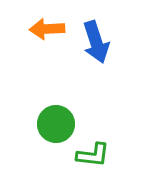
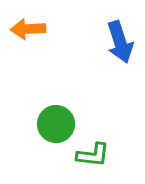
orange arrow: moved 19 px left
blue arrow: moved 24 px right
